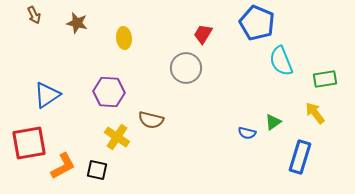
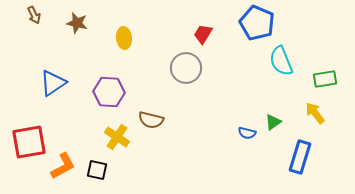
blue triangle: moved 6 px right, 12 px up
red square: moved 1 px up
